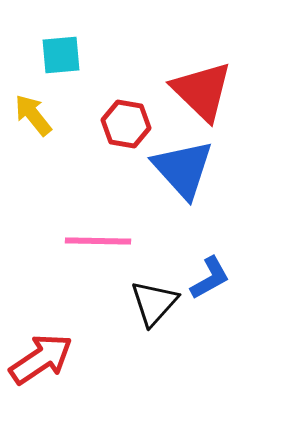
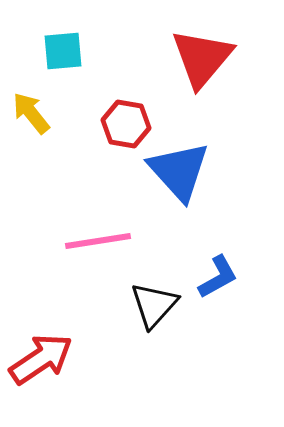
cyan square: moved 2 px right, 4 px up
red triangle: moved 33 px up; rotated 26 degrees clockwise
yellow arrow: moved 2 px left, 2 px up
blue triangle: moved 4 px left, 2 px down
pink line: rotated 10 degrees counterclockwise
blue L-shape: moved 8 px right, 1 px up
black triangle: moved 2 px down
